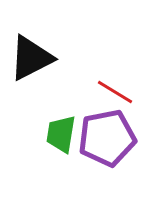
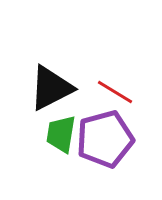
black triangle: moved 20 px right, 30 px down
purple pentagon: moved 2 px left, 1 px down; rotated 4 degrees counterclockwise
